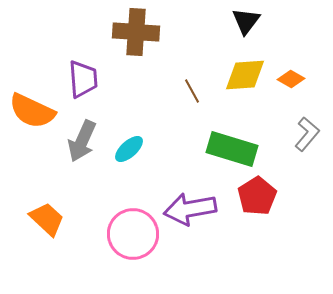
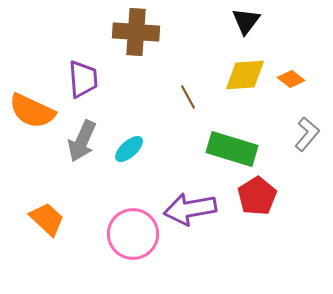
orange diamond: rotated 8 degrees clockwise
brown line: moved 4 px left, 6 px down
